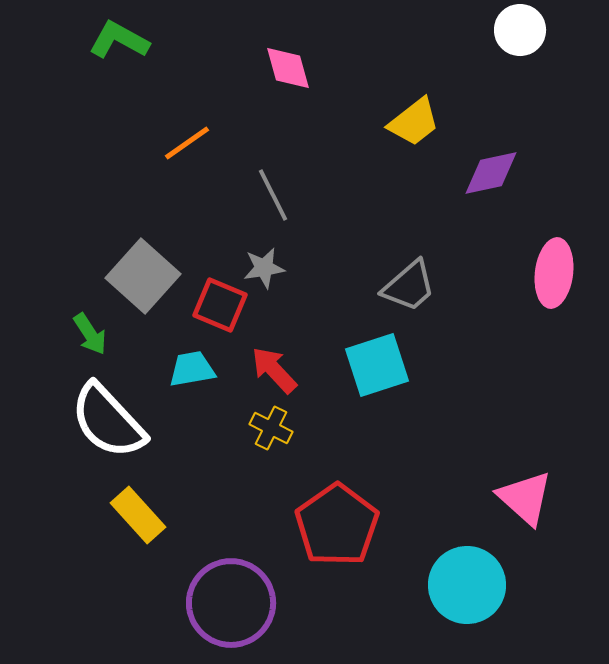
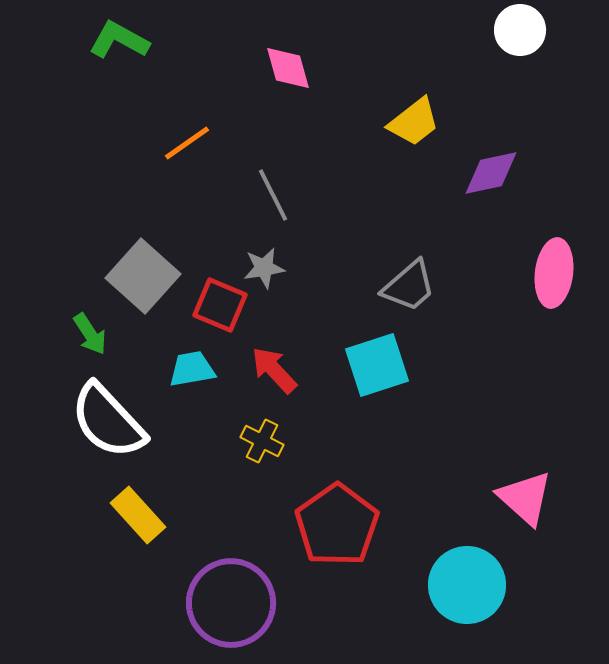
yellow cross: moved 9 px left, 13 px down
